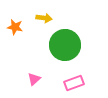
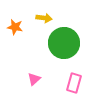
green circle: moved 1 px left, 2 px up
pink rectangle: rotated 54 degrees counterclockwise
